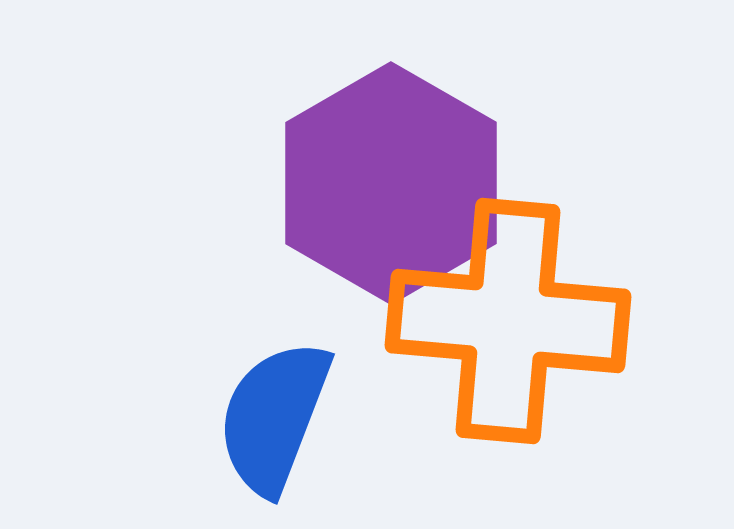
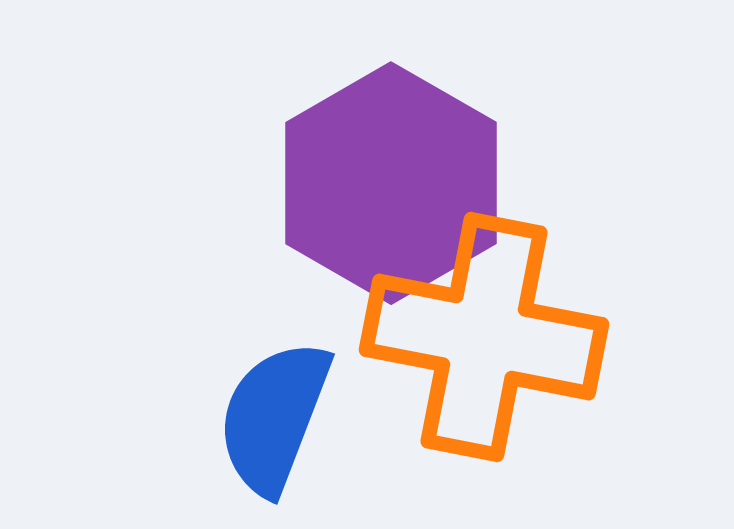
orange cross: moved 24 px left, 16 px down; rotated 6 degrees clockwise
